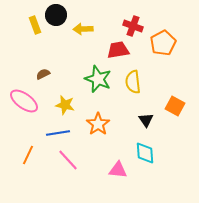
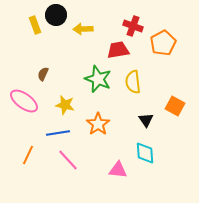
brown semicircle: rotated 40 degrees counterclockwise
